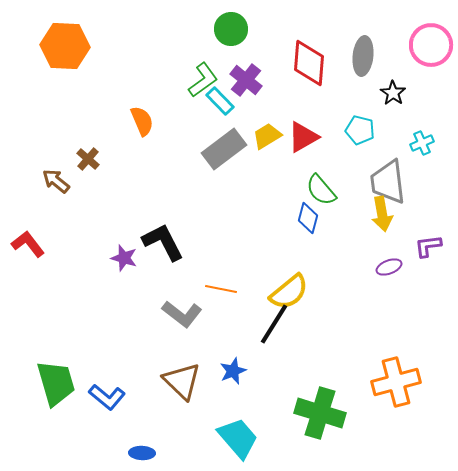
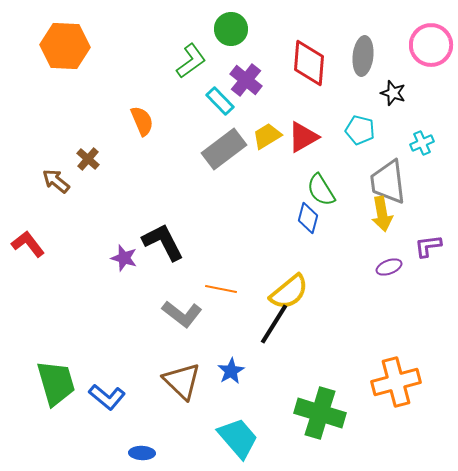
green L-shape: moved 12 px left, 19 px up
black star: rotated 15 degrees counterclockwise
green semicircle: rotated 8 degrees clockwise
blue star: moved 2 px left; rotated 8 degrees counterclockwise
